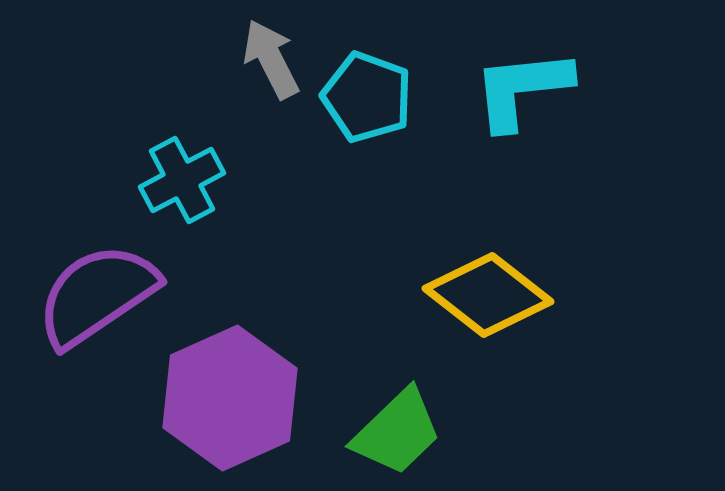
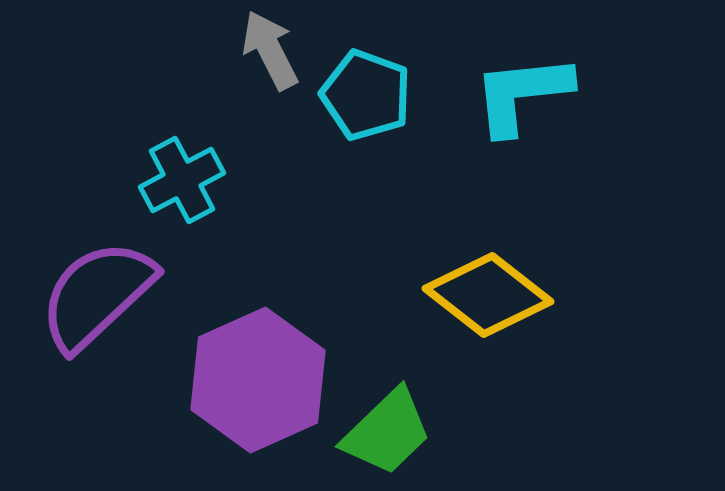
gray arrow: moved 1 px left, 9 px up
cyan L-shape: moved 5 px down
cyan pentagon: moved 1 px left, 2 px up
purple semicircle: rotated 9 degrees counterclockwise
purple hexagon: moved 28 px right, 18 px up
green trapezoid: moved 10 px left
